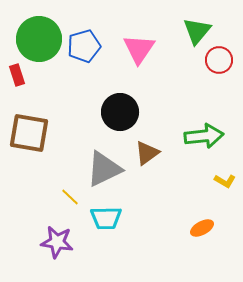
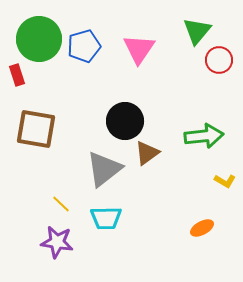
black circle: moved 5 px right, 9 px down
brown square: moved 7 px right, 4 px up
gray triangle: rotated 12 degrees counterclockwise
yellow line: moved 9 px left, 7 px down
